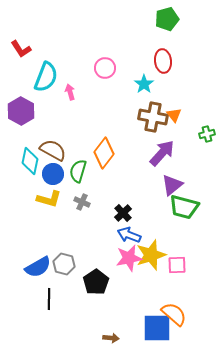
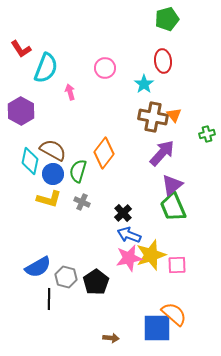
cyan semicircle: moved 9 px up
green trapezoid: moved 11 px left; rotated 52 degrees clockwise
gray hexagon: moved 2 px right, 13 px down
